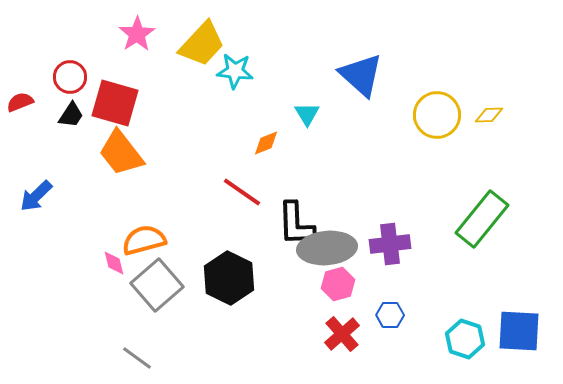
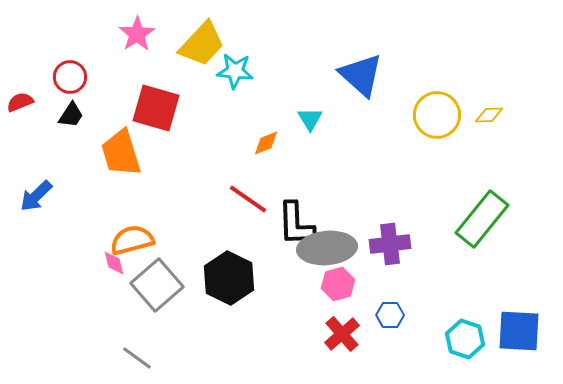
red square: moved 41 px right, 5 px down
cyan triangle: moved 3 px right, 5 px down
orange trapezoid: rotated 21 degrees clockwise
red line: moved 6 px right, 7 px down
orange semicircle: moved 12 px left
